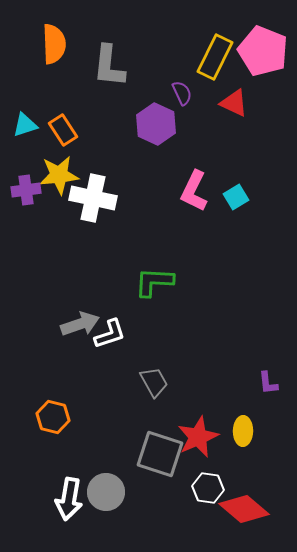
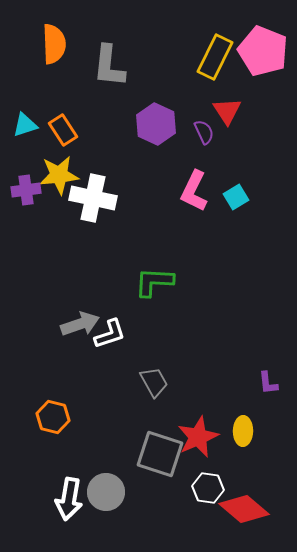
purple semicircle: moved 22 px right, 39 px down
red triangle: moved 7 px left, 8 px down; rotated 32 degrees clockwise
